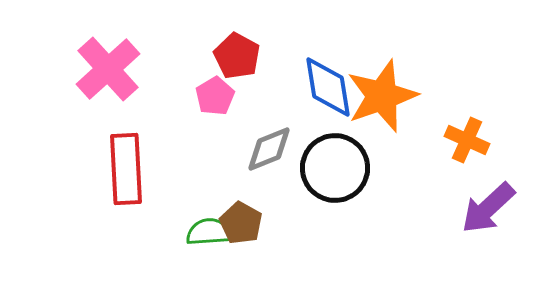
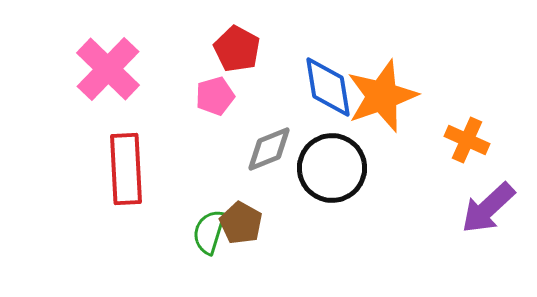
red pentagon: moved 7 px up
pink cross: rotated 4 degrees counterclockwise
pink pentagon: rotated 15 degrees clockwise
black circle: moved 3 px left
green semicircle: rotated 69 degrees counterclockwise
